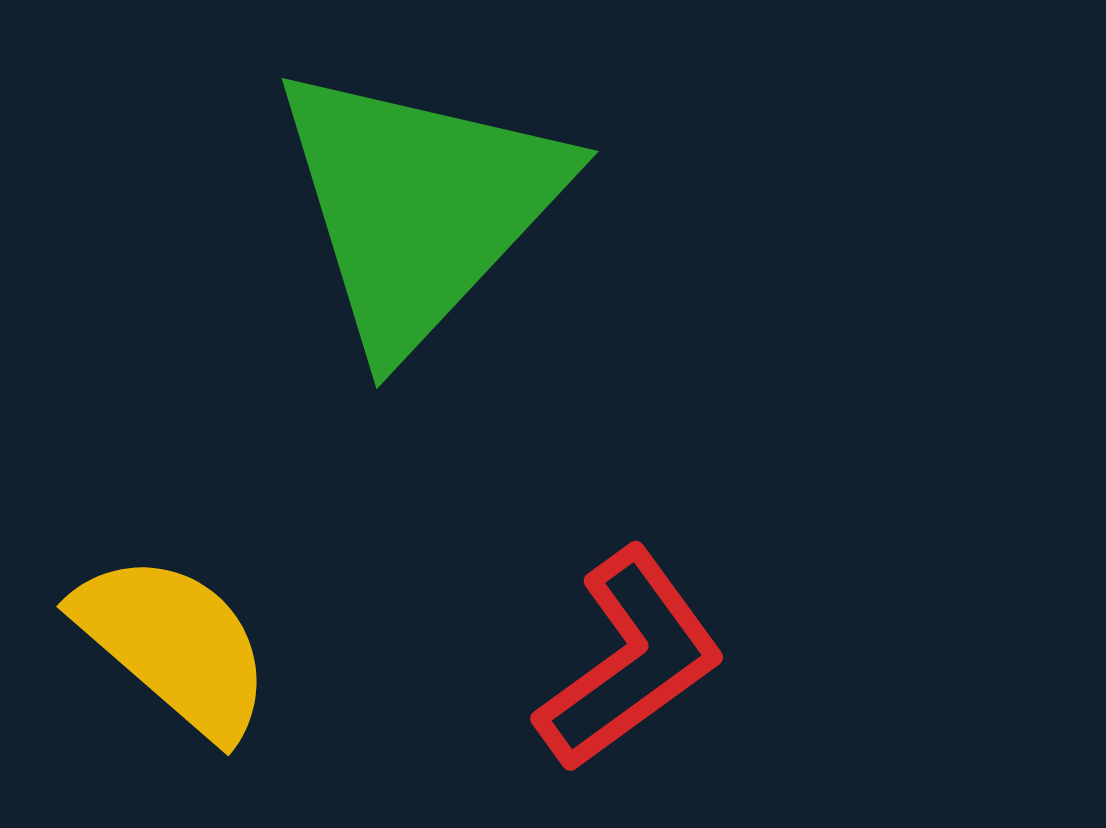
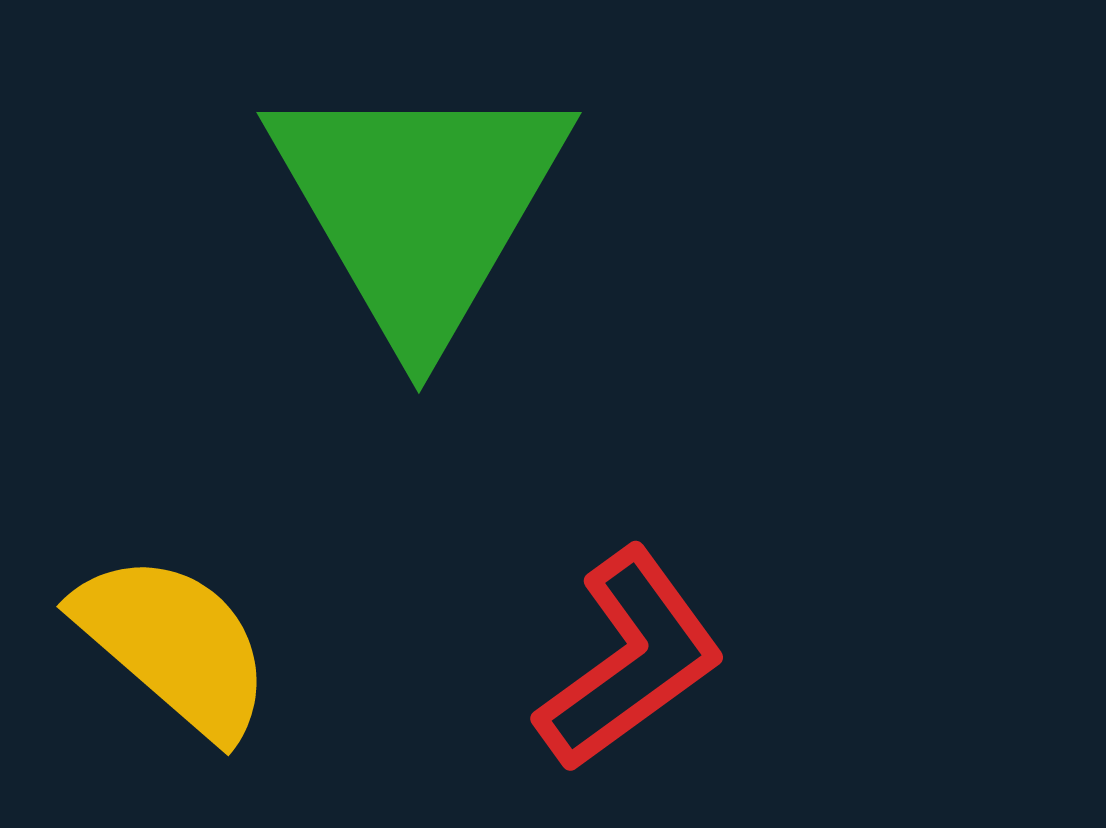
green triangle: rotated 13 degrees counterclockwise
